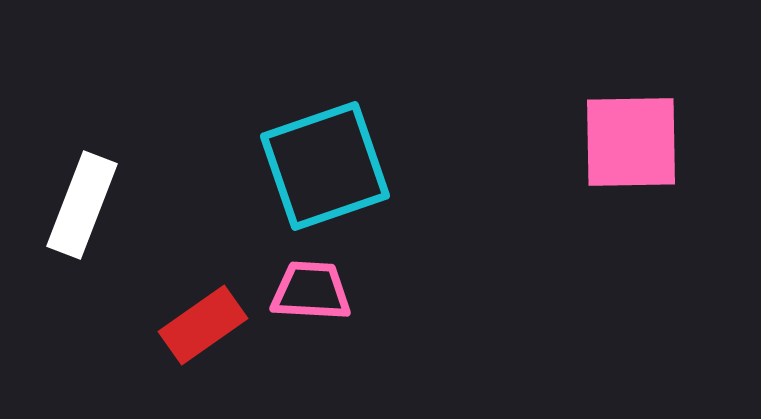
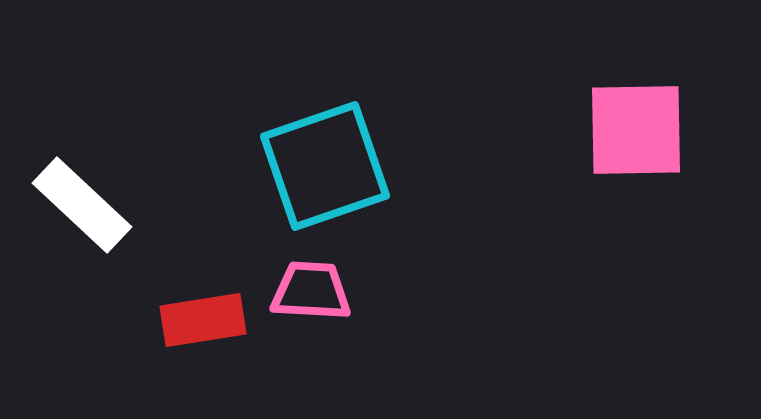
pink square: moved 5 px right, 12 px up
white rectangle: rotated 68 degrees counterclockwise
red rectangle: moved 5 px up; rotated 26 degrees clockwise
